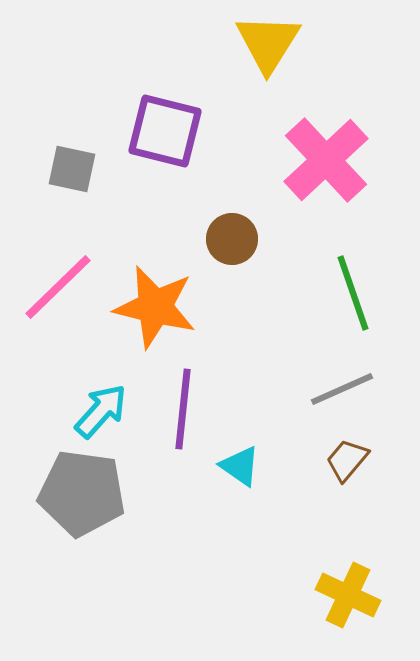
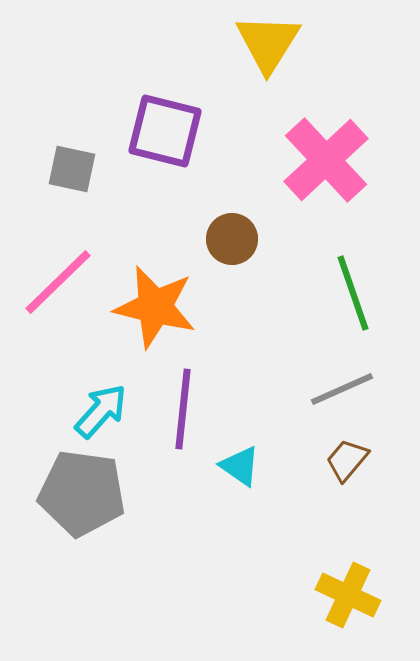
pink line: moved 5 px up
